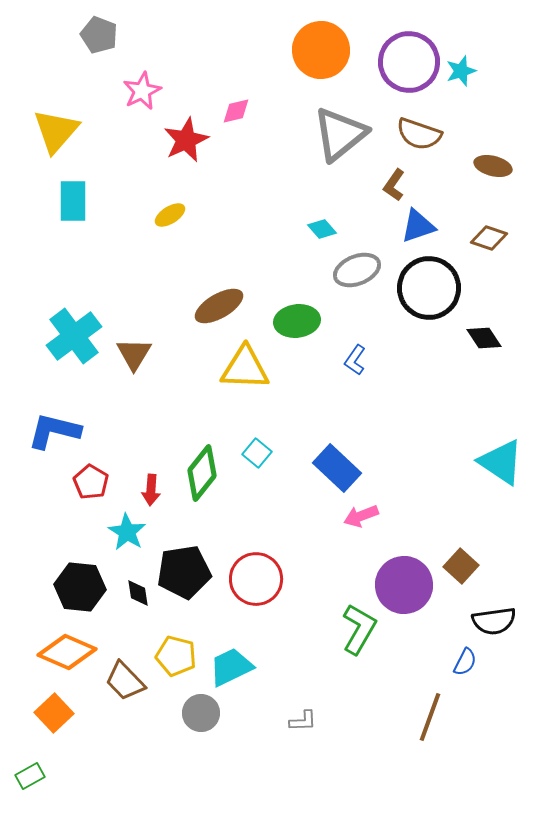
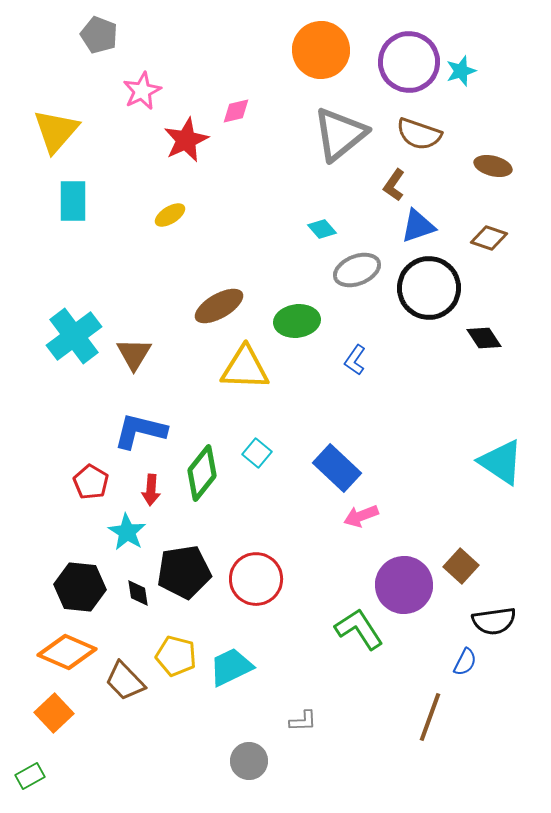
blue L-shape at (54, 431): moved 86 px right
green L-shape at (359, 629): rotated 63 degrees counterclockwise
gray circle at (201, 713): moved 48 px right, 48 px down
